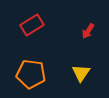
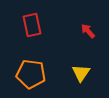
red rectangle: rotated 70 degrees counterclockwise
red arrow: rotated 105 degrees clockwise
